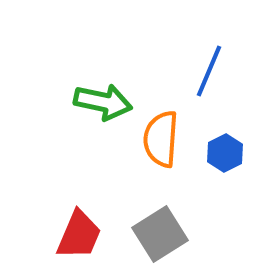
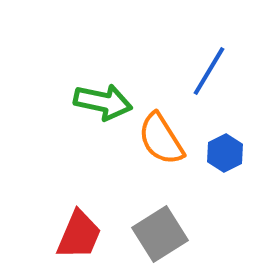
blue line: rotated 8 degrees clockwise
orange semicircle: rotated 36 degrees counterclockwise
